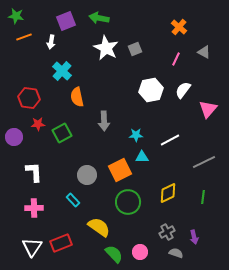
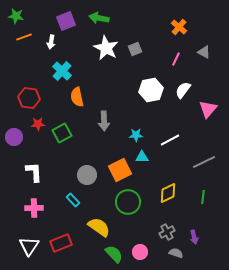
white triangle: moved 3 px left, 1 px up
